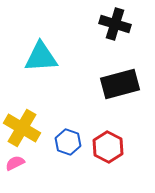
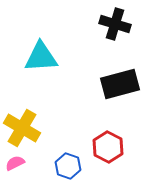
blue hexagon: moved 24 px down
